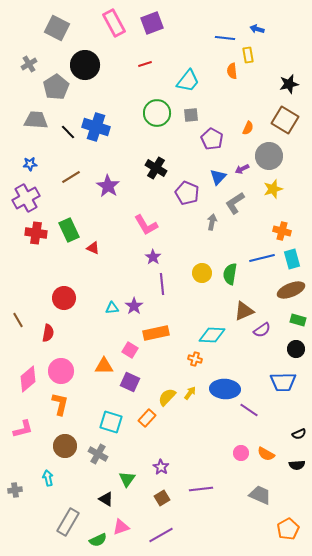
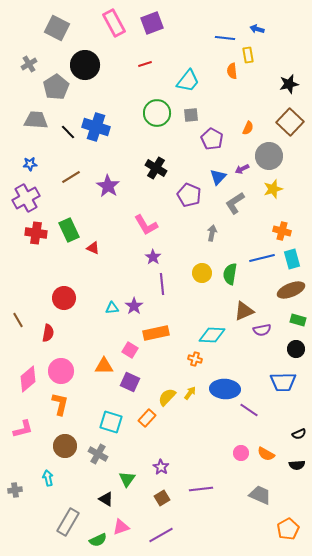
brown square at (285, 120): moved 5 px right, 2 px down; rotated 12 degrees clockwise
purple pentagon at (187, 193): moved 2 px right, 2 px down
gray arrow at (212, 222): moved 11 px down
purple semicircle at (262, 330): rotated 24 degrees clockwise
